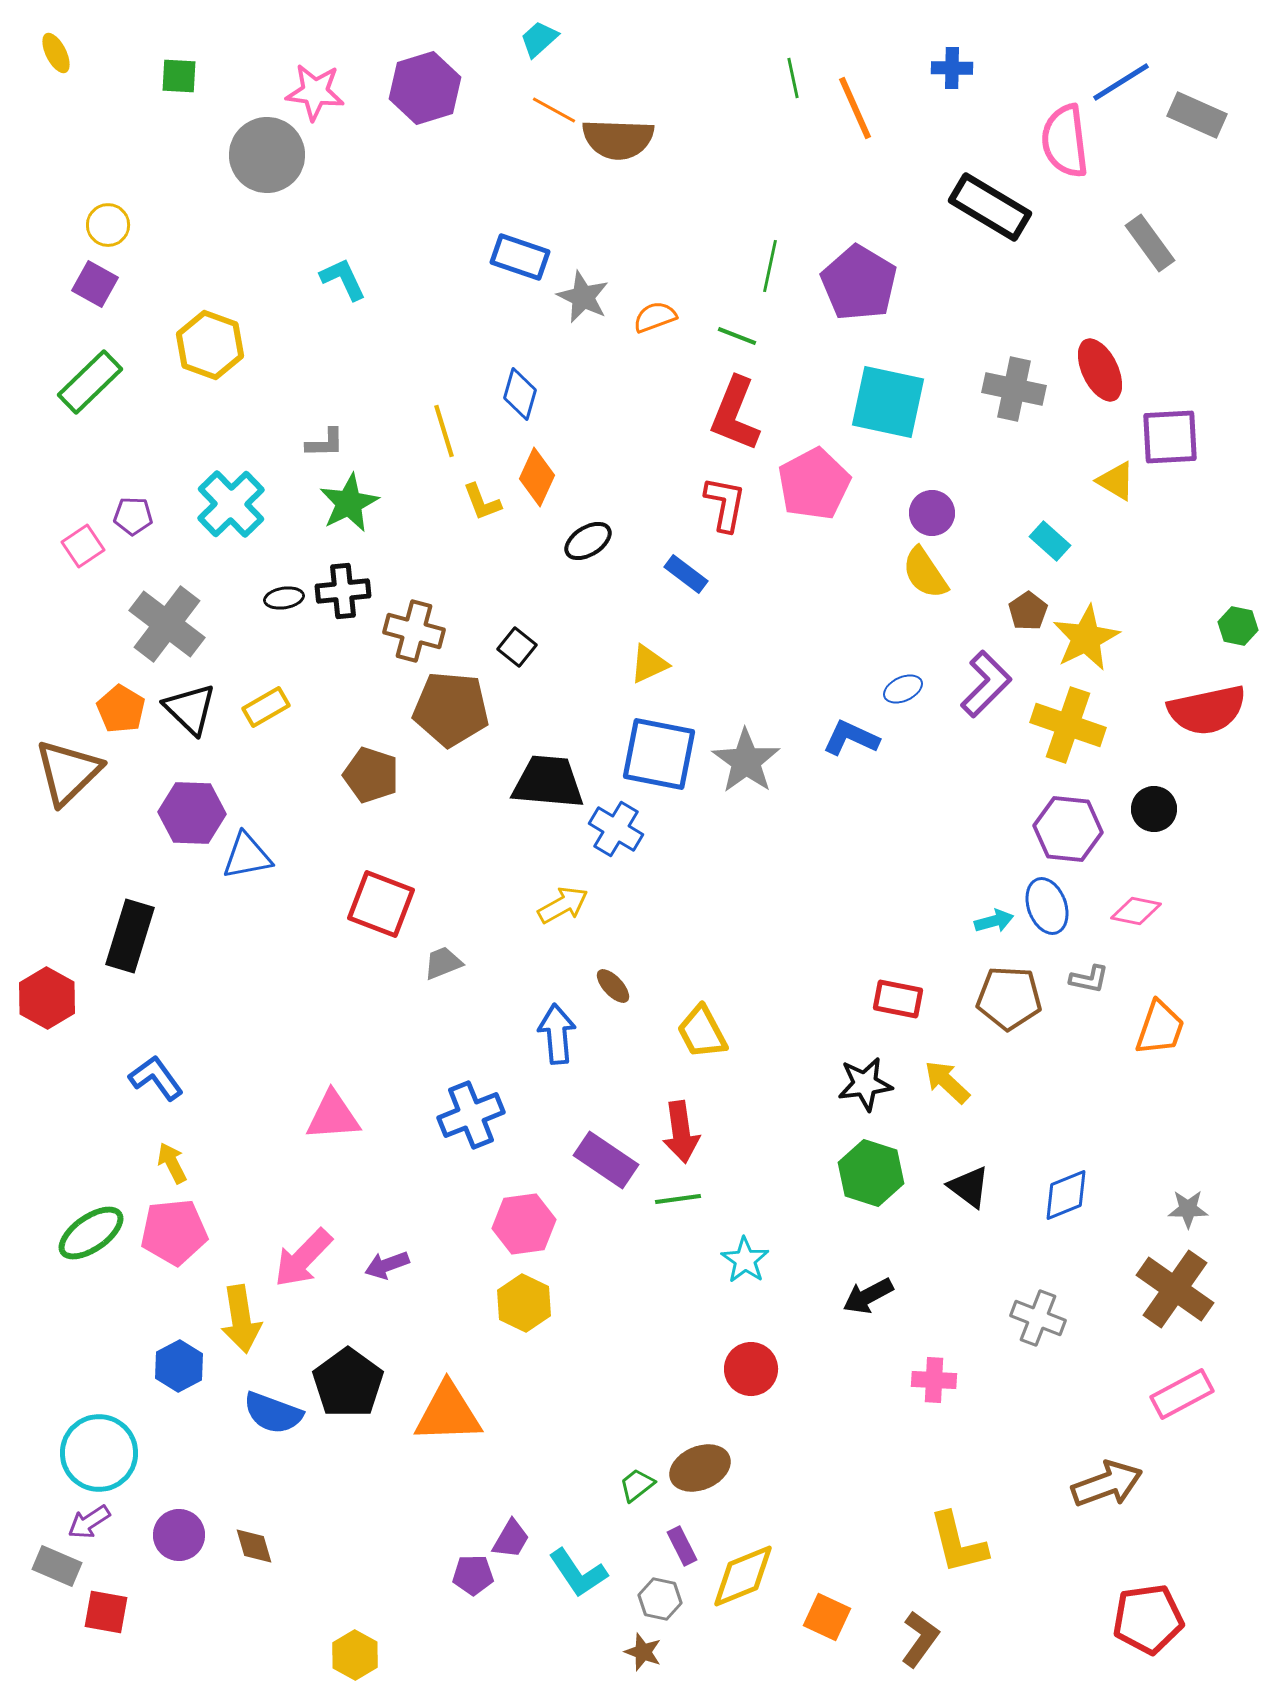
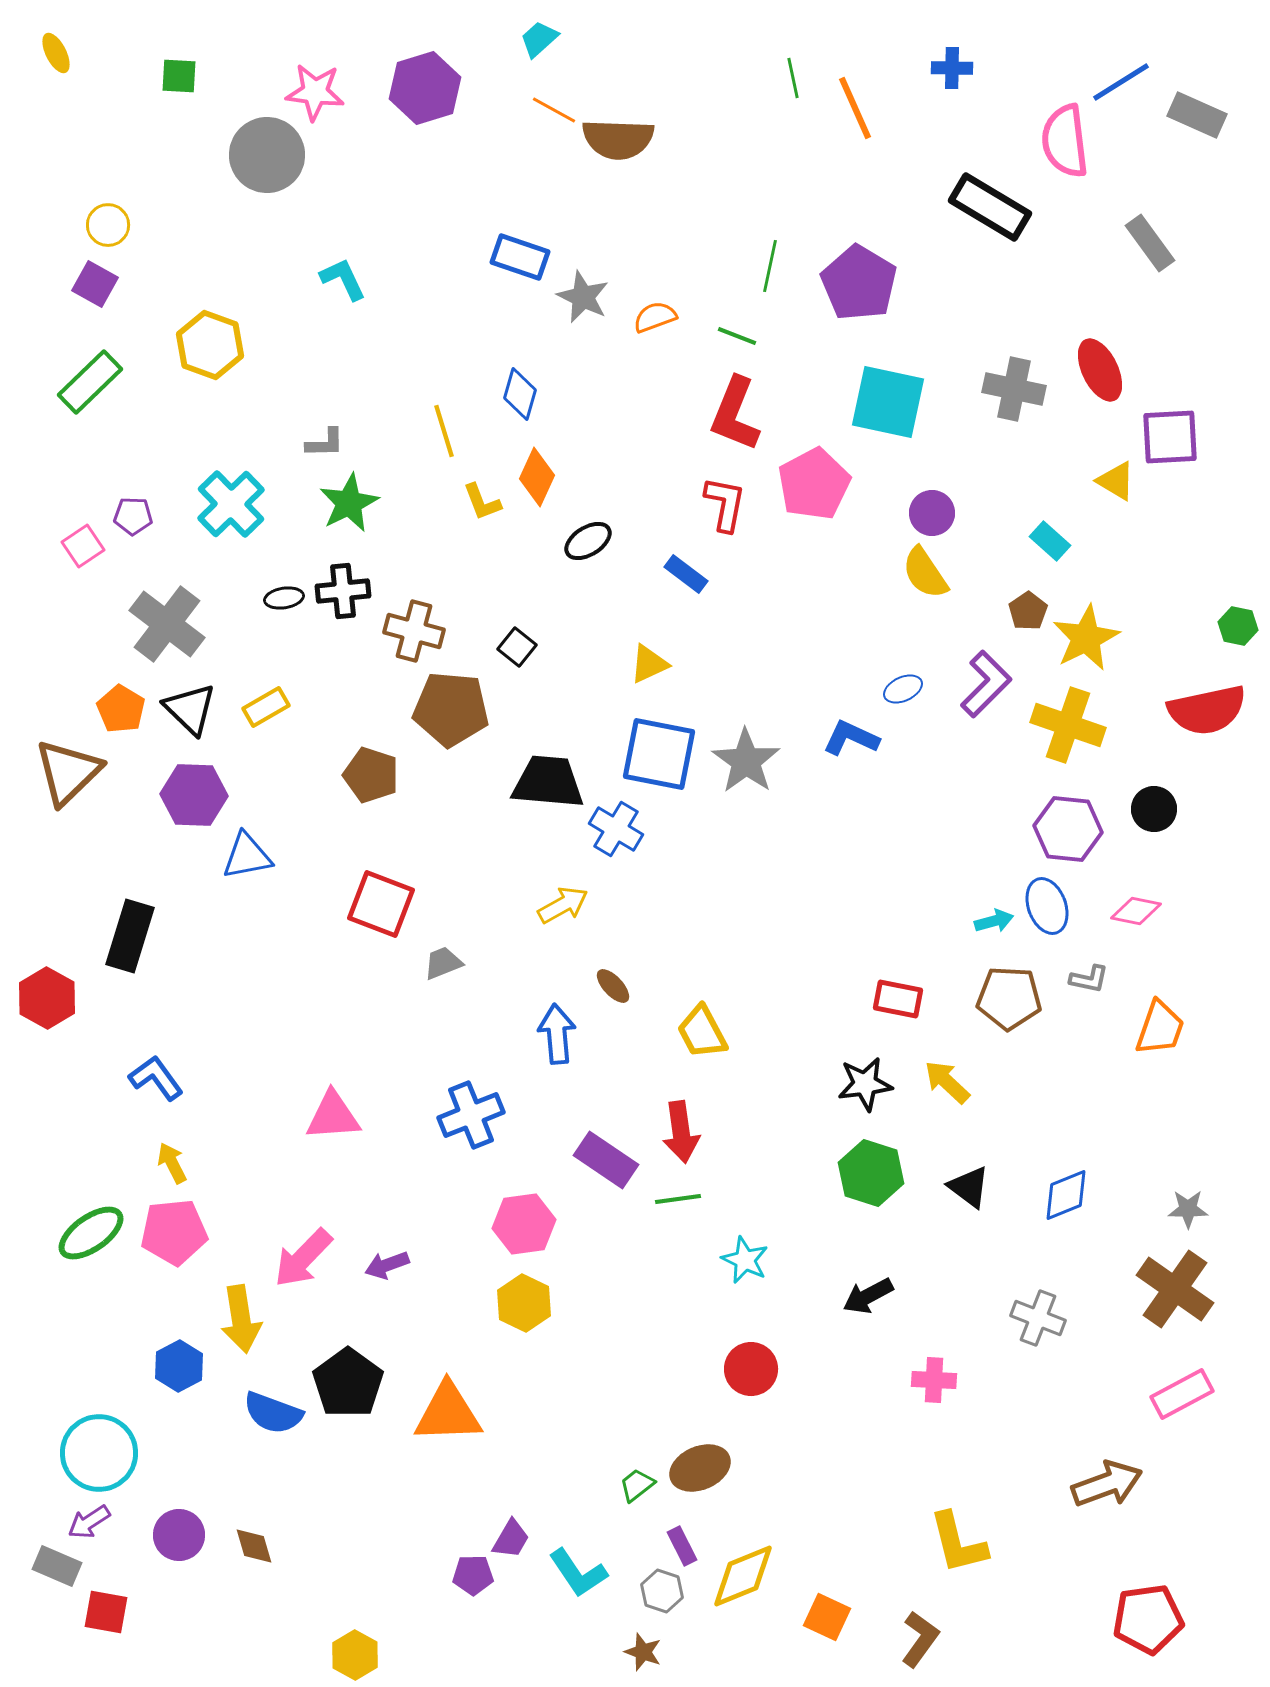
purple hexagon at (192, 813): moved 2 px right, 18 px up
cyan star at (745, 1260): rotated 9 degrees counterclockwise
gray hexagon at (660, 1599): moved 2 px right, 8 px up; rotated 6 degrees clockwise
